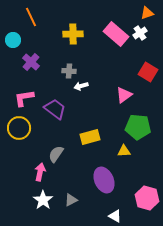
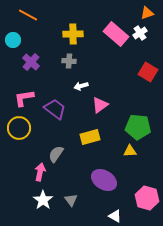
orange line: moved 3 px left, 2 px up; rotated 36 degrees counterclockwise
gray cross: moved 10 px up
pink triangle: moved 24 px left, 10 px down
yellow triangle: moved 6 px right
purple ellipse: rotated 35 degrees counterclockwise
gray triangle: rotated 40 degrees counterclockwise
